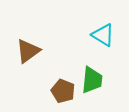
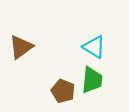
cyan triangle: moved 9 px left, 12 px down
brown triangle: moved 7 px left, 4 px up
